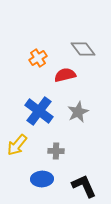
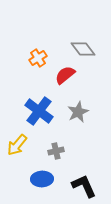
red semicircle: rotated 25 degrees counterclockwise
gray cross: rotated 14 degrees counterclockwise
